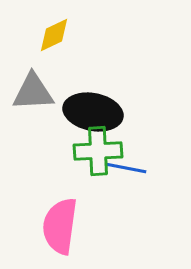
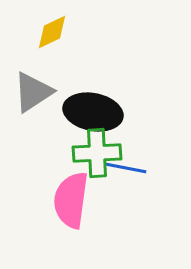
yellow diamond: moved 2 px left, 3 px up
gray triangle: rotated 30 degrees counterclockwise
green cross: moved 1 px left, 2 px down
pink semicircle: moved 11 px right, 26 px up
